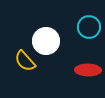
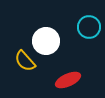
red ellipse: moved 20 px left, 10 px down; rotated 25 degrees counterclockwise
